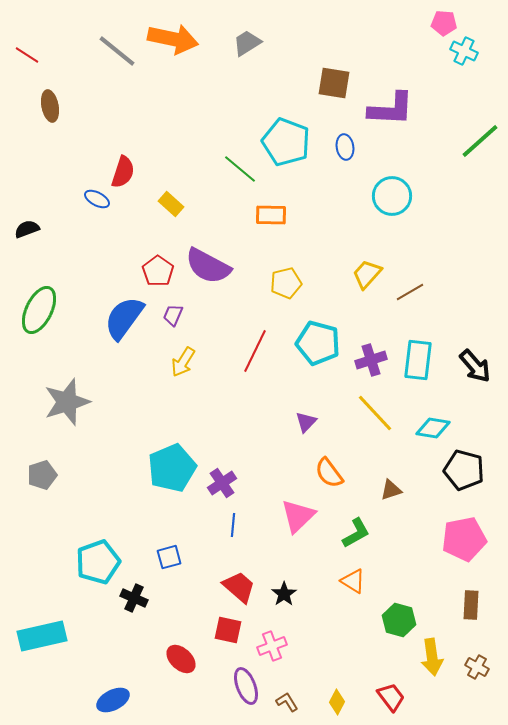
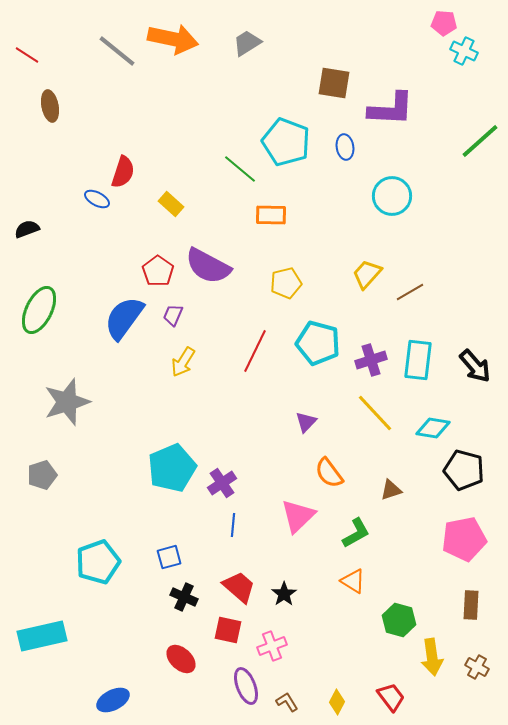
black cross at (134, 598): moved 50 px right, 1 px up
